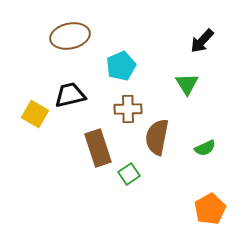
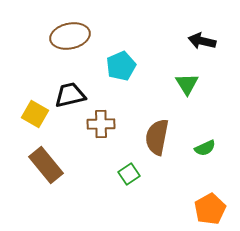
black arrow: rotated 60 degrees clockwise
brown cross: moved 27 px left, 15 px down
brown rectangle: moved 52 px left, 17 px down; rotated 21 degrees counterclockwise
